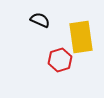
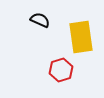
red hexagon: moved 1 px right, 10 px down
